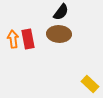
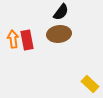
brown ellipse: rotated 10 degrees counterclockwise
red rectangle: moved 1 px left, 1 px down
